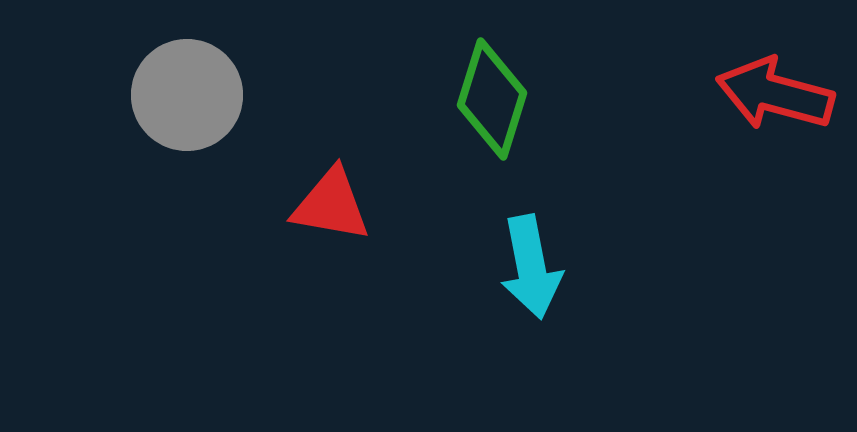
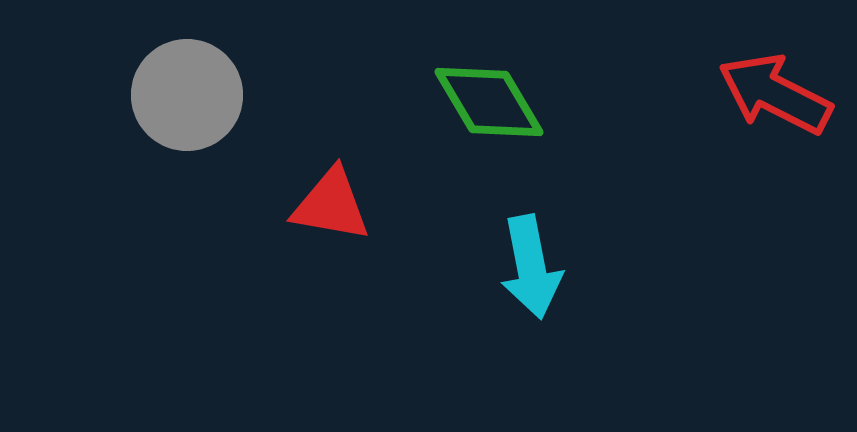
red arrow: rotated 12 degrees clockwise
green diamond: moved 3 px left, 3 px down; rotated 48 degrees counterclockwise
